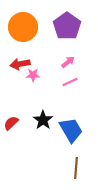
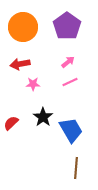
pink star: moved 9 px down
black star: moved 3 px up
